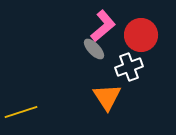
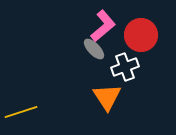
white cross: moved 4 px left
